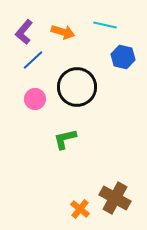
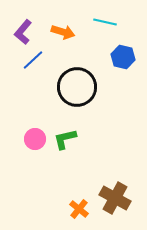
cyan line: moved 3 px up
purple L-shape: moved 1 px left
pink circle: moved 40 px down
orange cross: moved 1 px left
